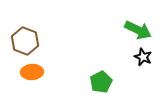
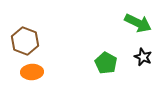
green arrow: moved 7 px up
green pentagon: moved 5 px right, 19 px up; rotated 15 degrees counterclockwise
